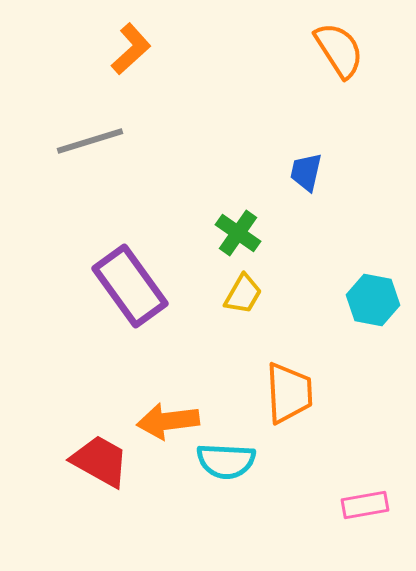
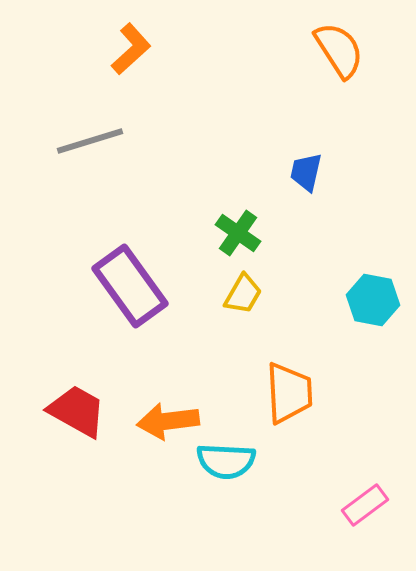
red trapezoid: moved 23 px left, 50 px up
pink rectangle: rotated 27 degrees counterclockwise
